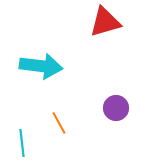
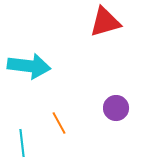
cyan arrow: moved 12 px left
